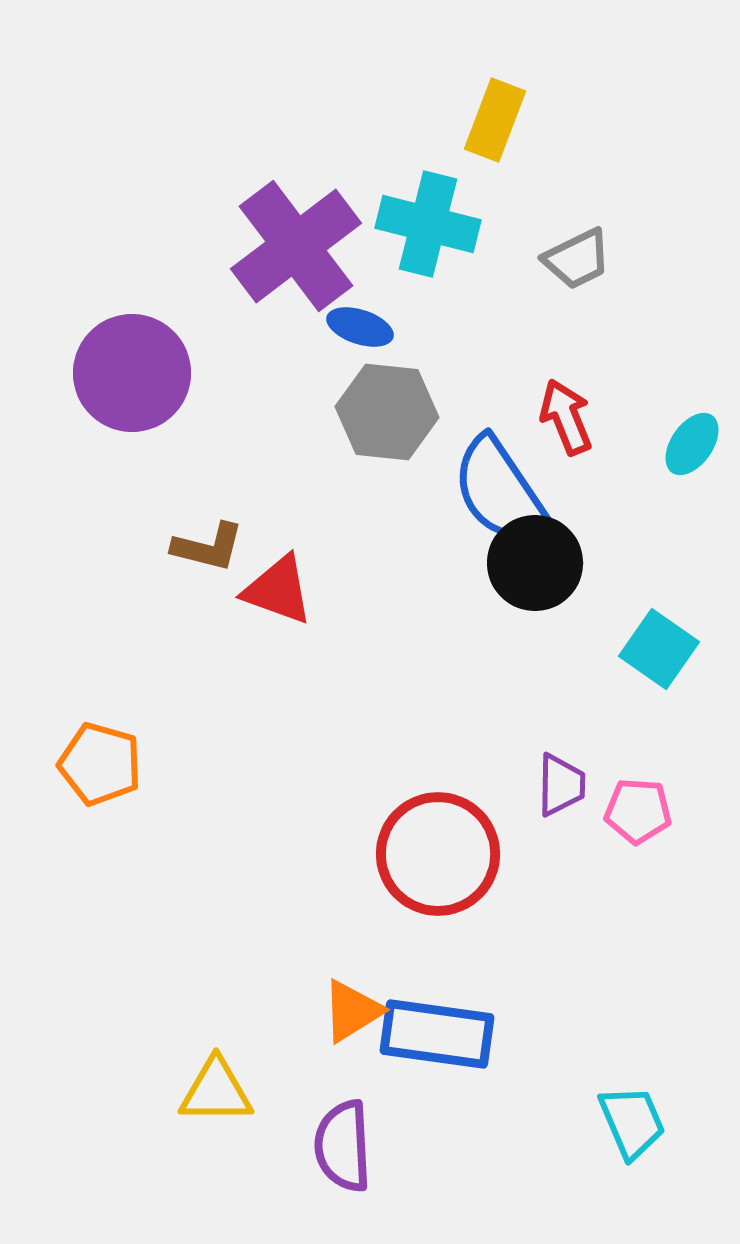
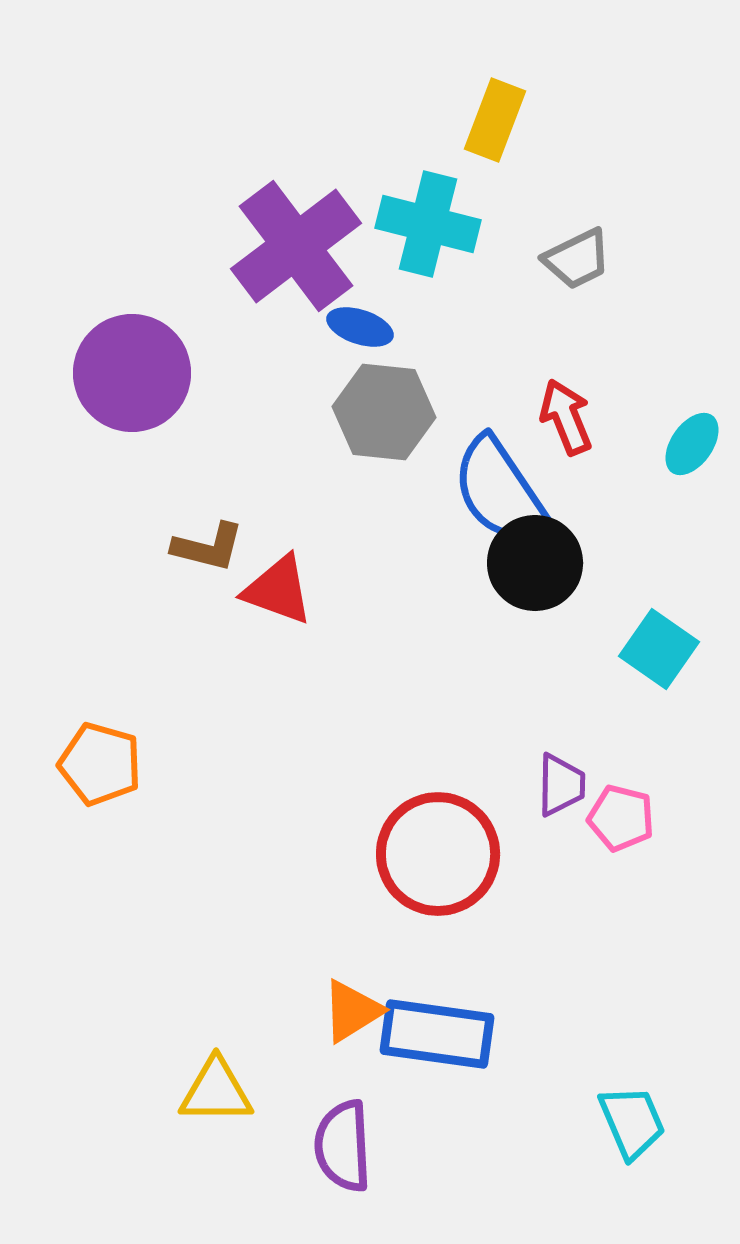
gray hexagon: moved 3 px left
pink pentagon: moved 17 px left, 7 px down; rotated 10 degrees clockwise
